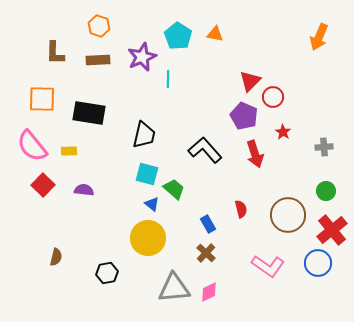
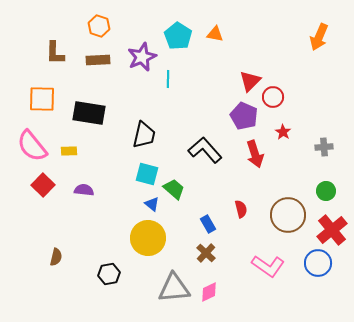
black hexagon: moved 2 px right, 1 px down
